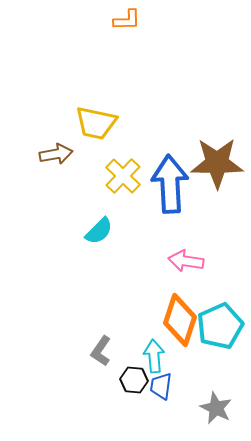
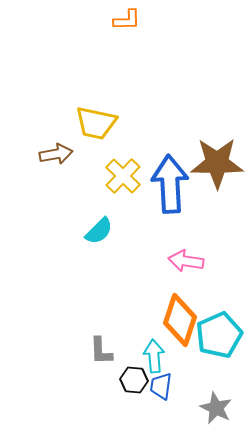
cyan pentagon: moved 1 px left, 9 px down
gray L-shape: rotated 36 degrees counterclockwise
